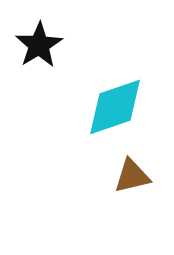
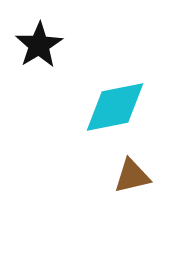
cyan diamond: rotated 8 degrees clockwise
